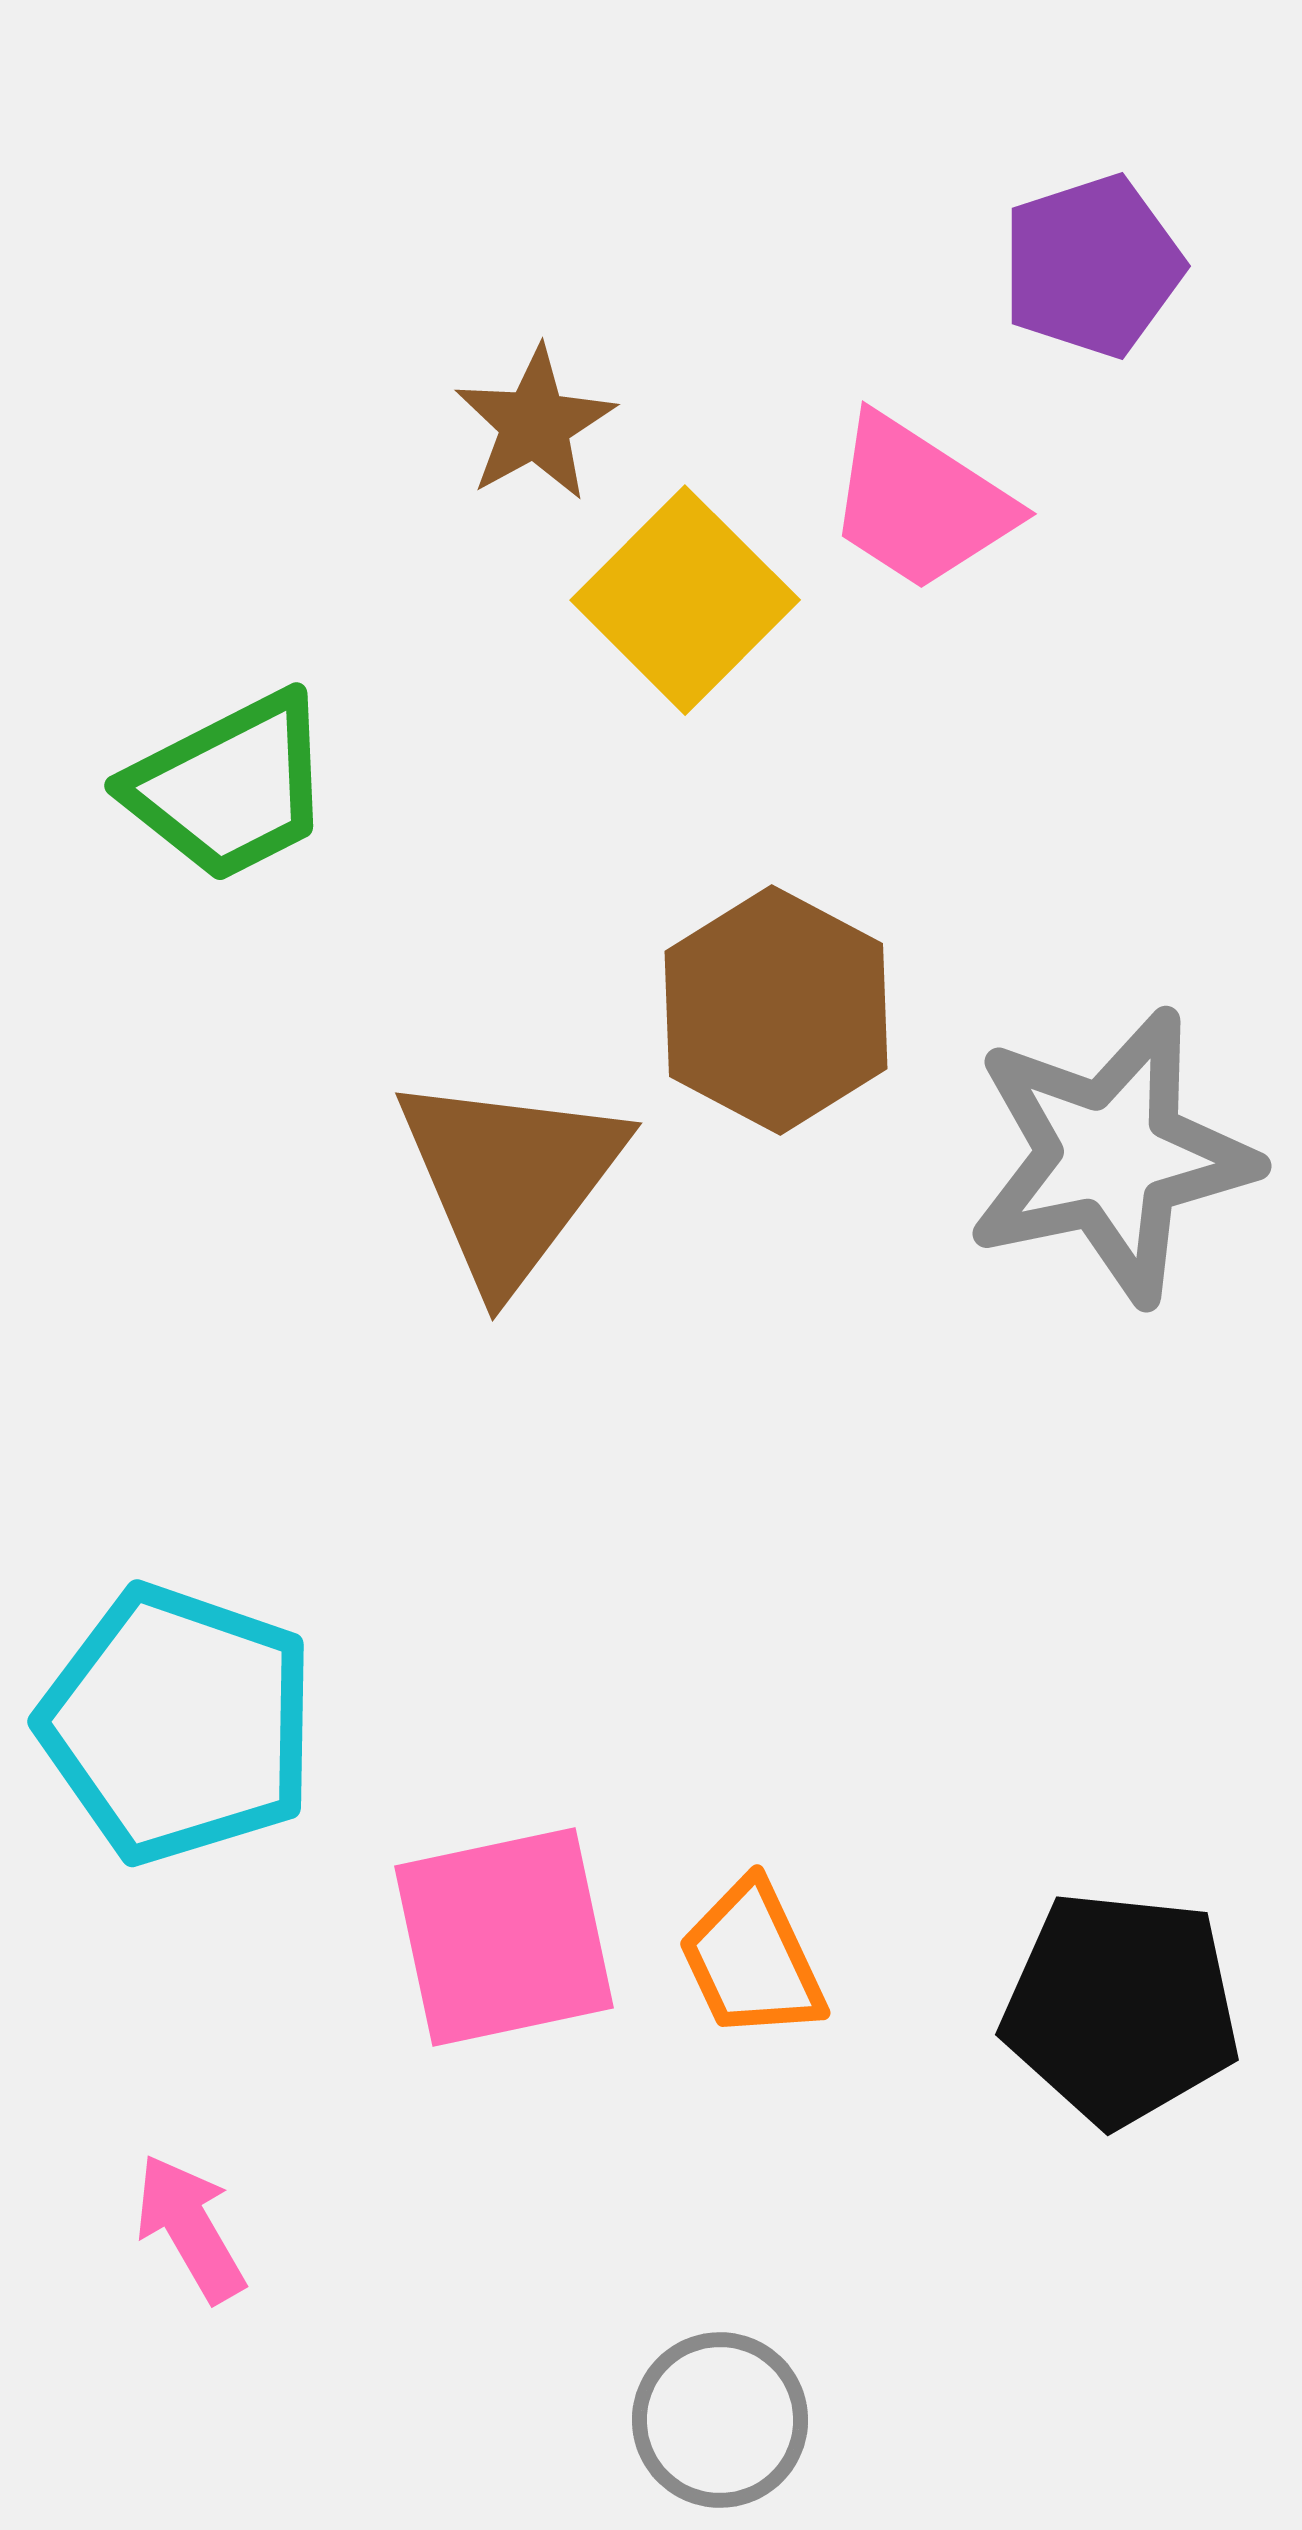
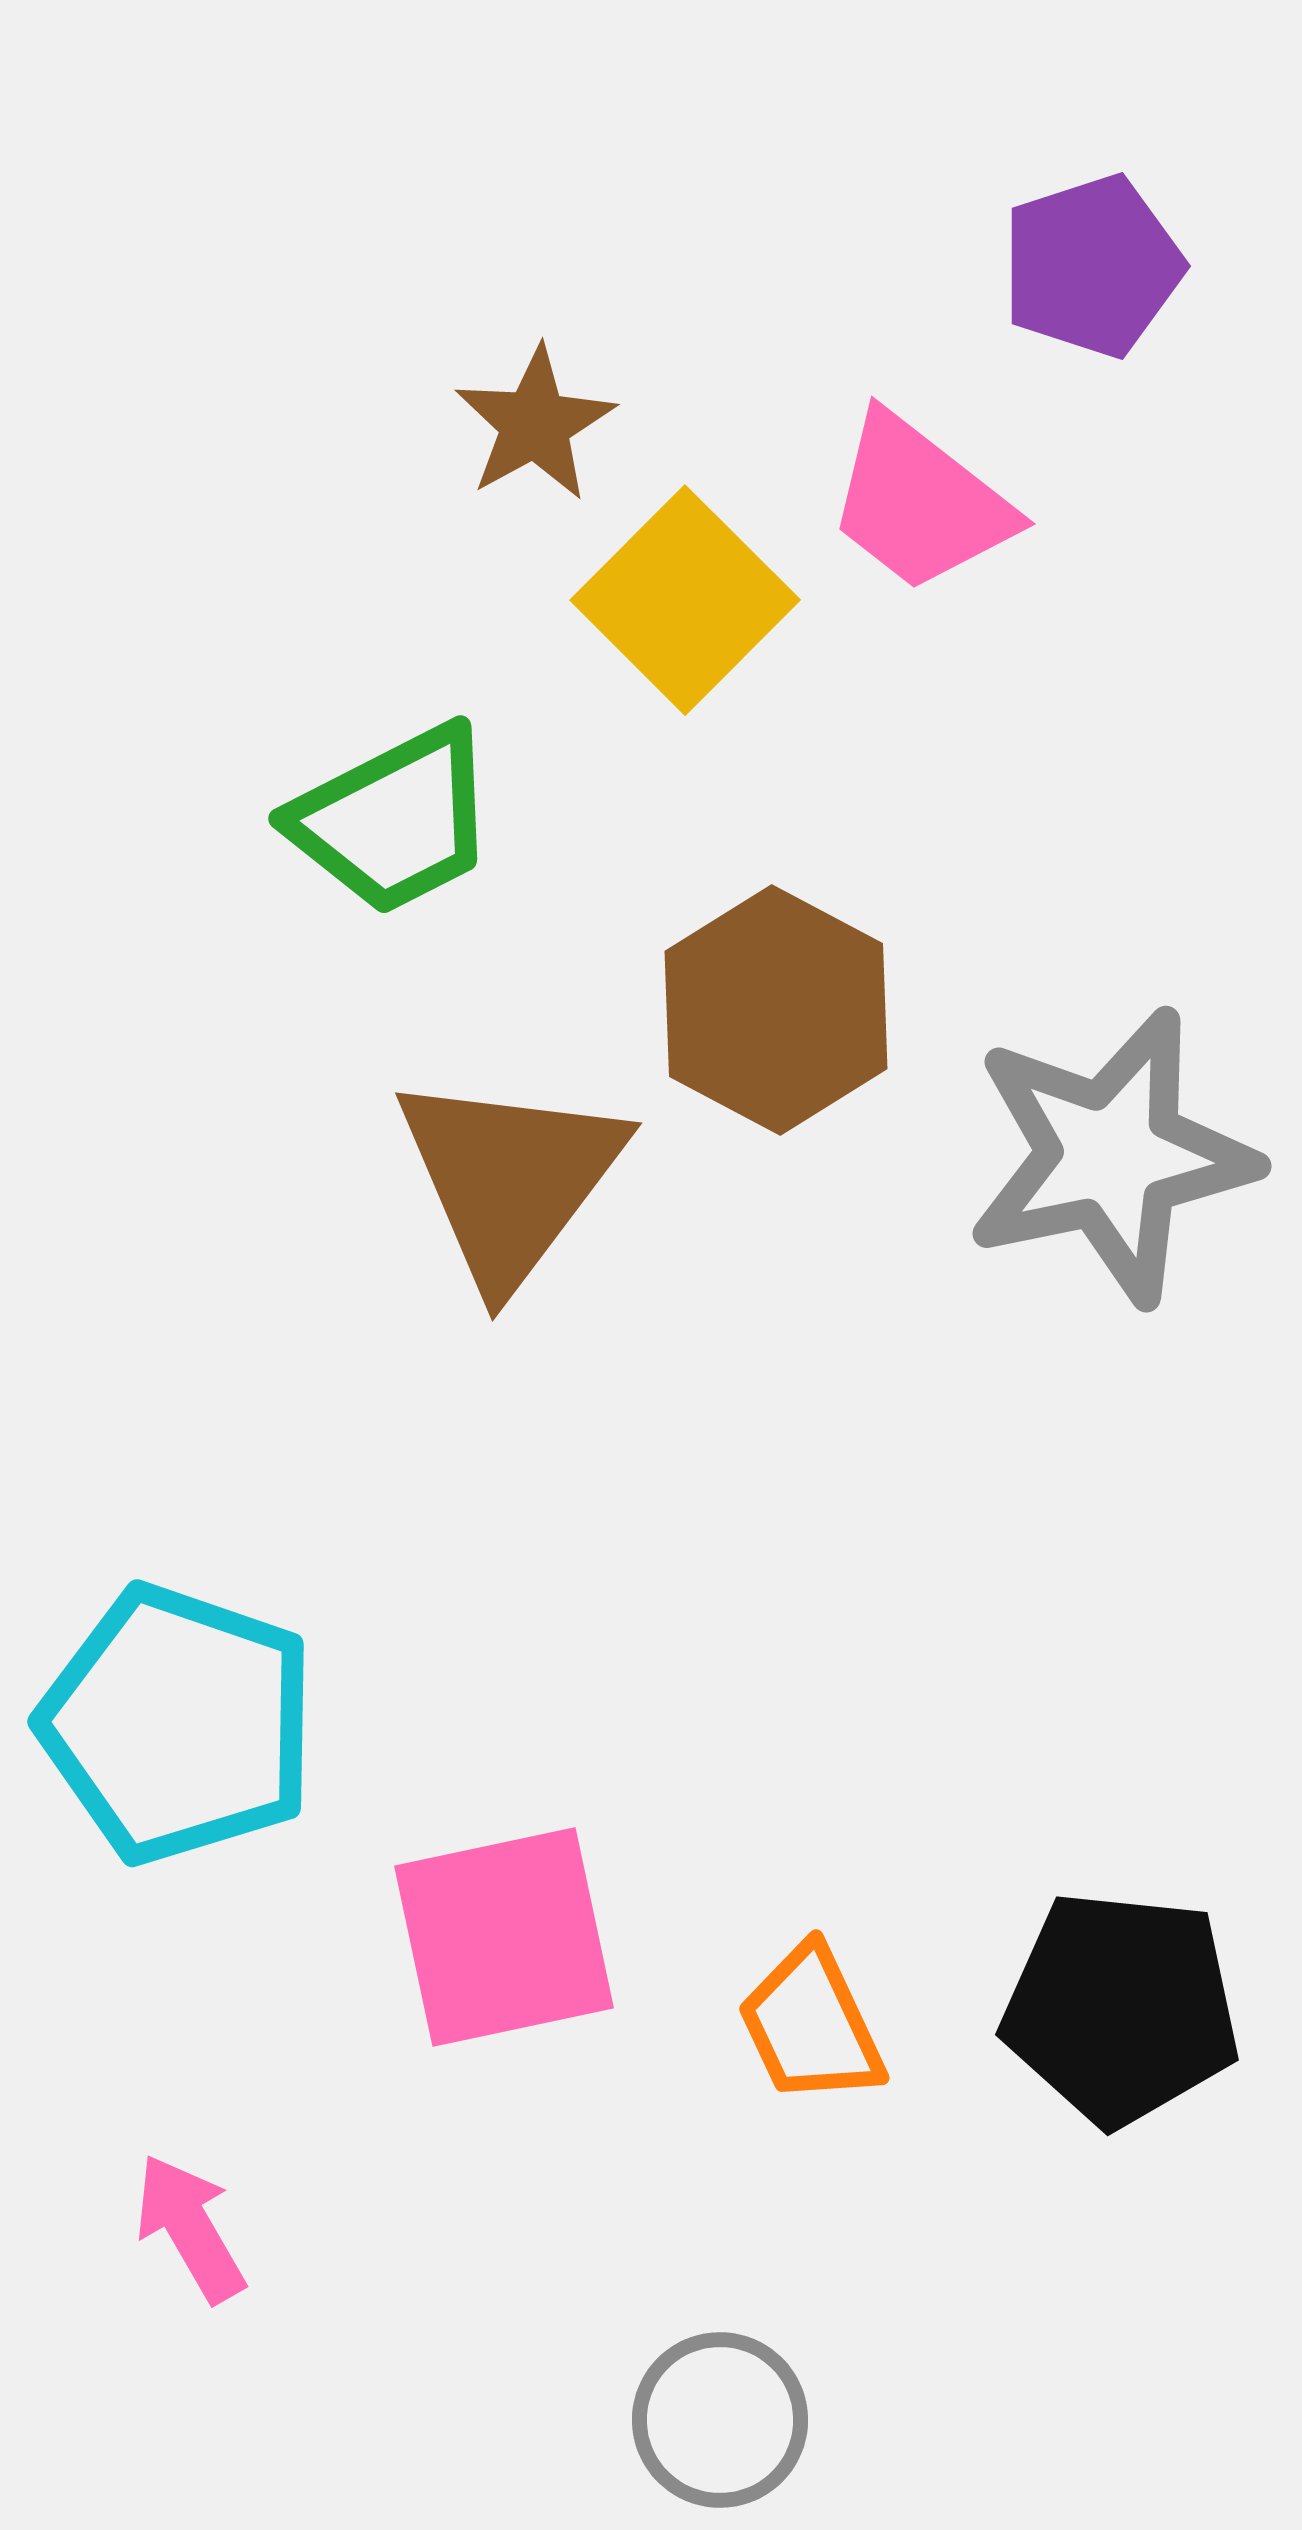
pink trapezoid: rotated 5 degrees clockwise
green trapezoid: moved 164 px right, 33 px down
orange trapezoid: moved 59 px right, 65 px down
